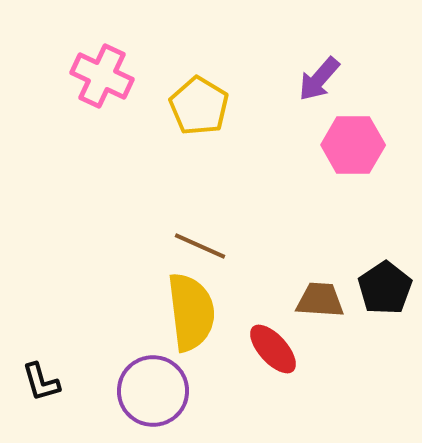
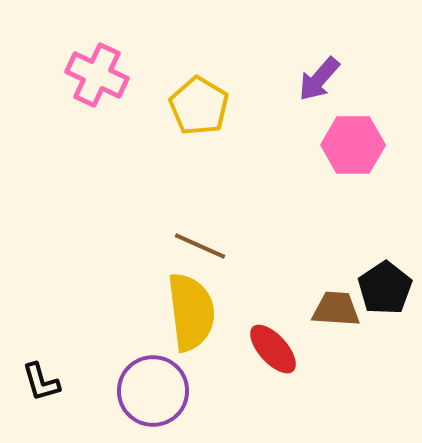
pink cross: moved 5 px left, 1 px up
brown trapezoid: moved 16 px right, 9 px down
